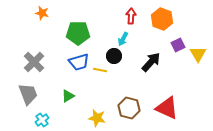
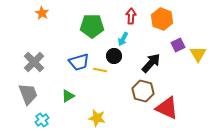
orange star: rotated 16 degrees clockwise
green pentagon: moved 14 px right, 7 px up
black arrow: moved 1 px down
brown hexagon: moved 14 px right, 17 px up
